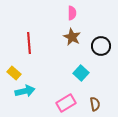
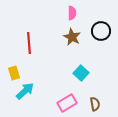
black circle: moved 15 px up
yellow rectangle: rotated 32 degrees clockwise
cyan arrow: rotated 30 degrees counterclockwise
pink rectangle: moved 1 px right
